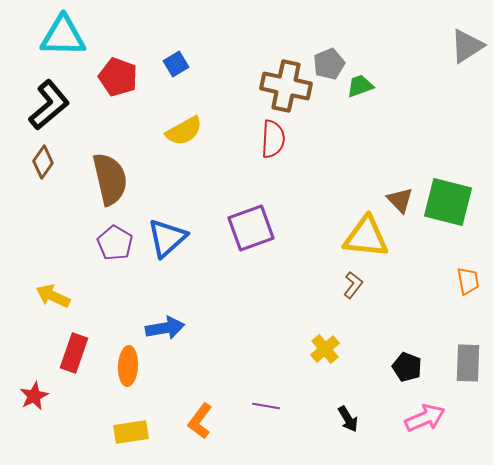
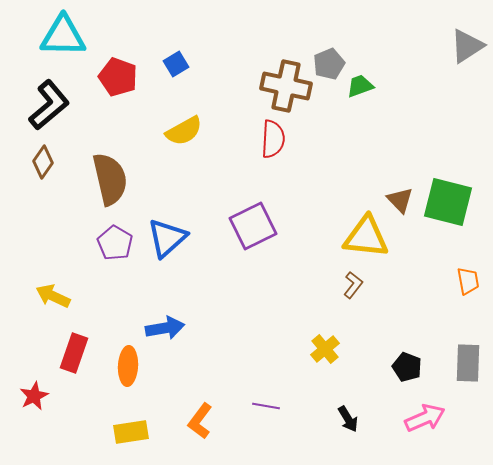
purple square: moved 2 px right, 2 px up; rotated 6 degrees counterclockwise
